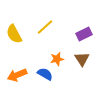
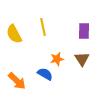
yellow line: moved 2 px left; rotated 60 degrees counterclockwise
purple rectangle: moved 3 px up; rotated 63 degrees counterclockwise
orange arrow: moved 6 px down; rotated 114 degrees counterclockwise
